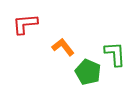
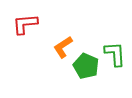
orange L-shape: rotated 85 degrees counterclockwise
green pentagon: moved 2 px left, 6 px up
